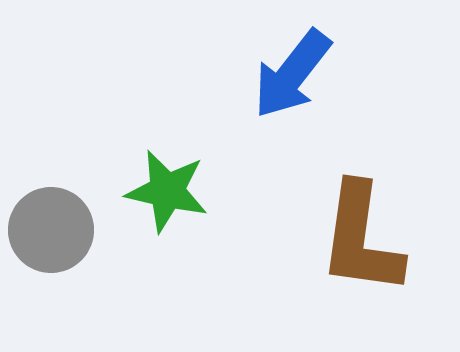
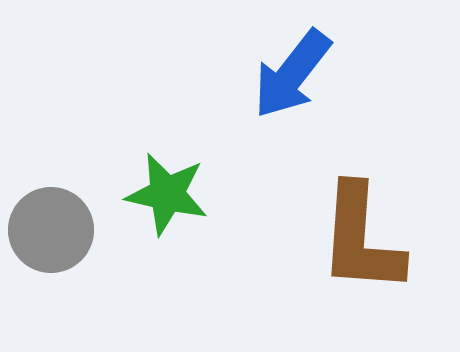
green star: moved 3 px down
brown L-shape: rotated 4 degrees counterclockwise
